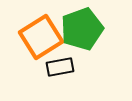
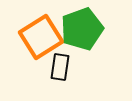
black rectangle: rotated 72 degrees counterclockwise
